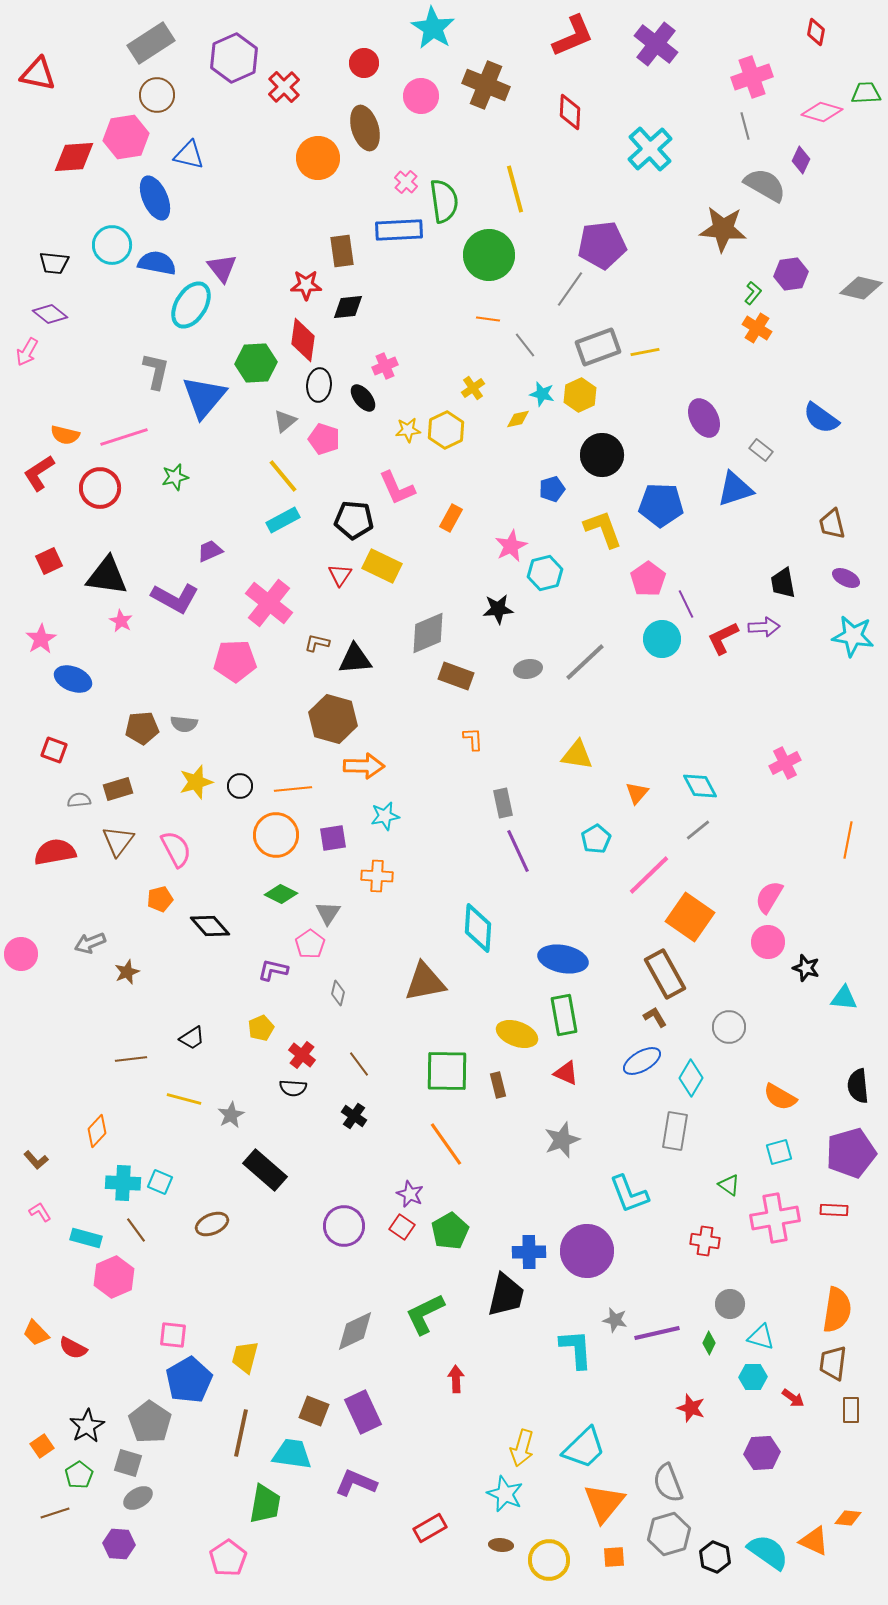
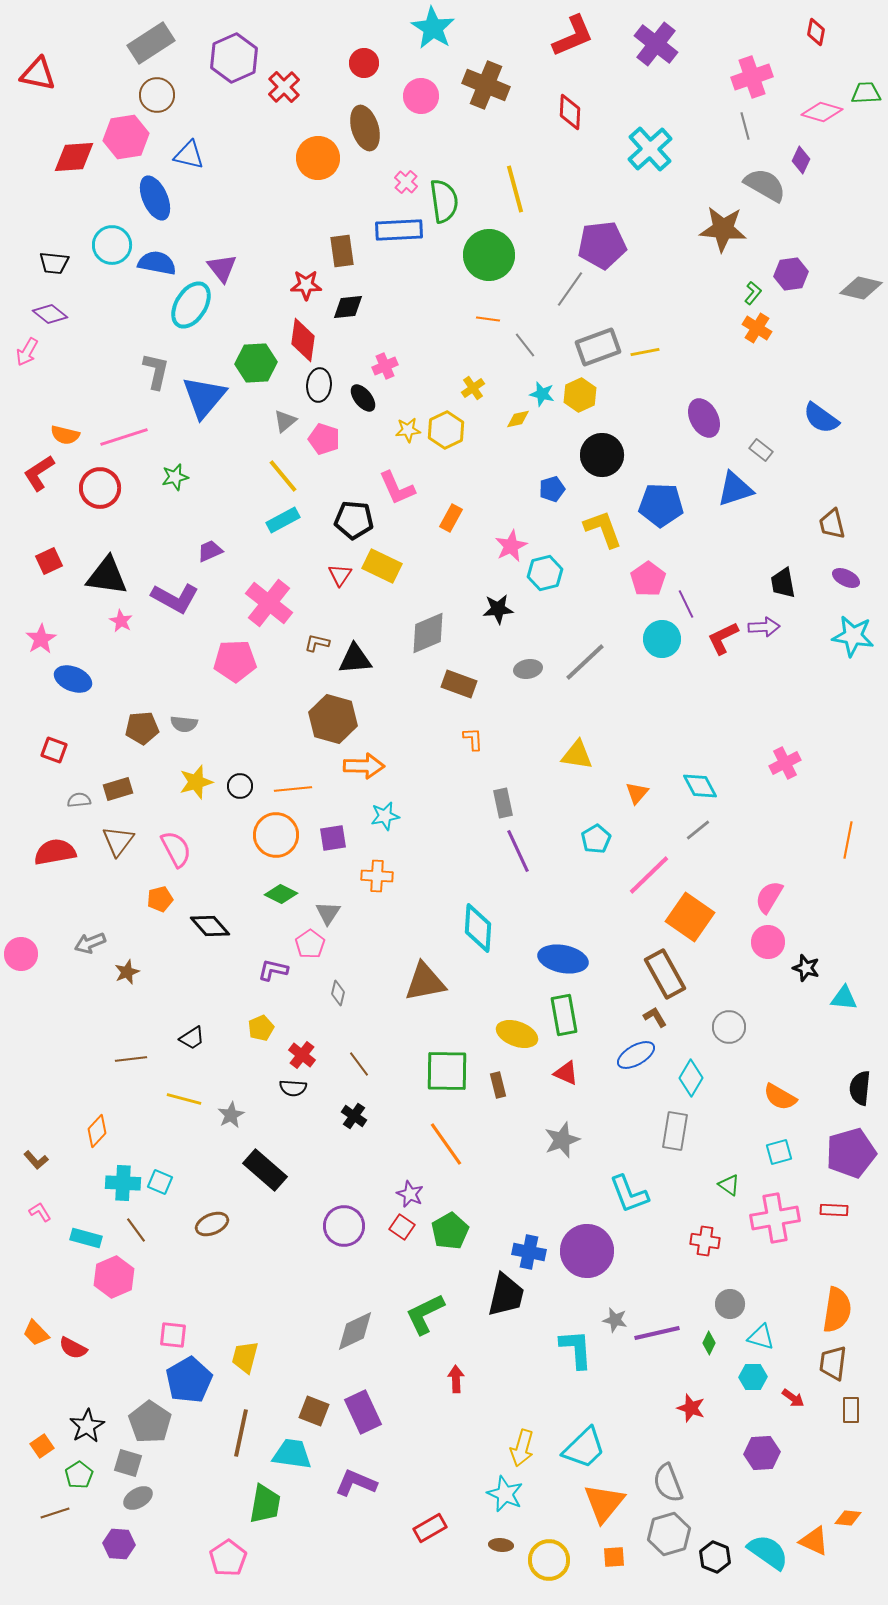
brown rectangle at (456, 676): moved 3 px right, 8 px down
blue ellipse at (642, 1061): moved 6 px left, 6 px up
black semicircle at (858, 1086): moved 2 px right, 2 px down; rotated 12 degrees clockwise
blue cross at (529, 1252): rotated 12 degrees clockwise
